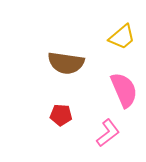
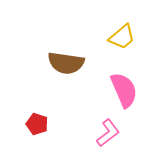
red pentagon: moved 24 px left, 9 px down; rotated 15 degrees clockwise
